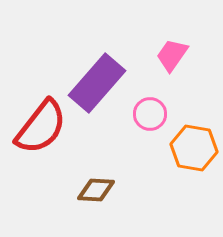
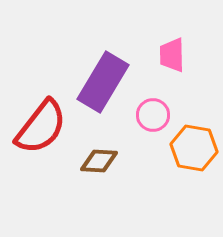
pink trapezoid: rotated 36 degrees counterclockwise
purple rectangle: moved 6 px right, 1 px up; rotated 10 degrees counterclockwise
pink circle: moved 3 px right, 1 px down
brown diamond: moved 3 px right, 29 px up
